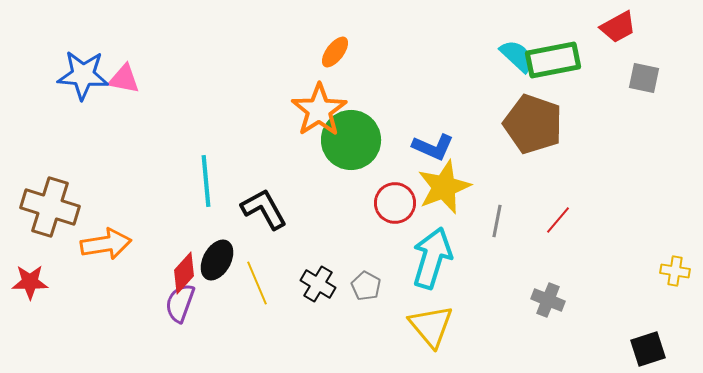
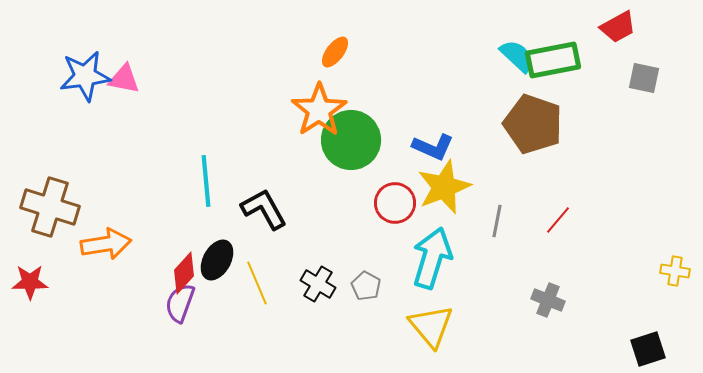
blue star: moved 2 px right, 1 px down; rotated 12 degrees counterclockwise
